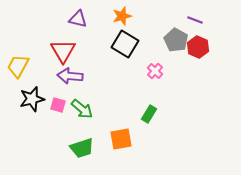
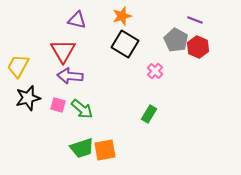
purple triangle: moved 1 px left, 1 px down
black star: moved 4 px left, 1 px up
orange square: moved 16 px left, 11 px down
